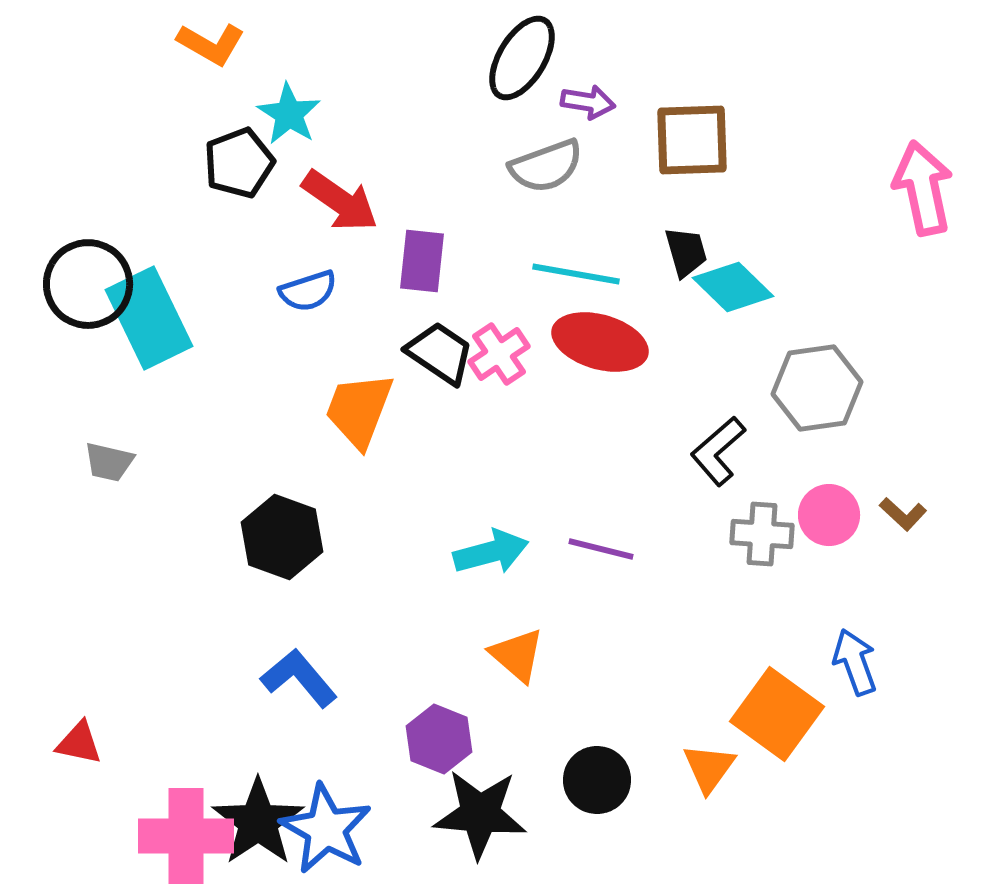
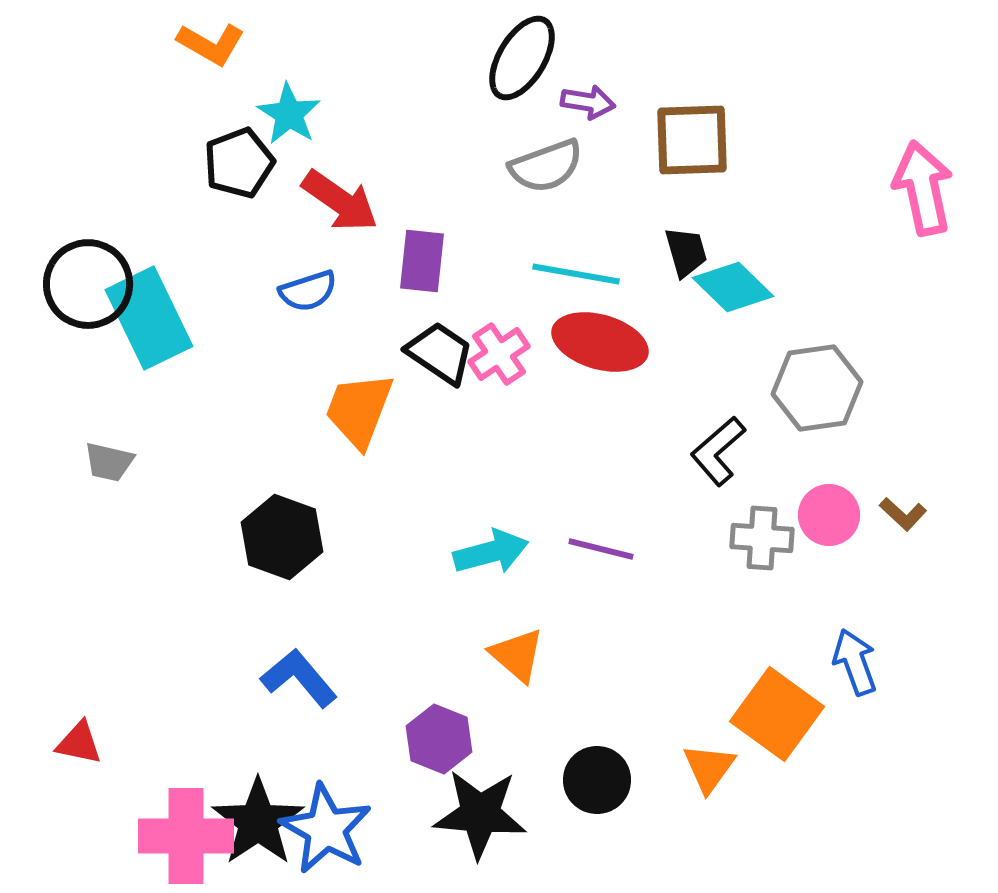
gray cross at (762, 534): moved 4 px down
